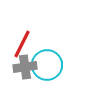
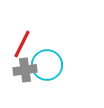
gray cross: moved 3 px down
